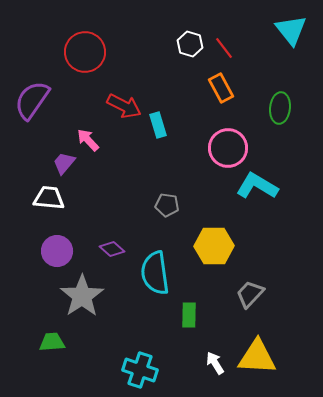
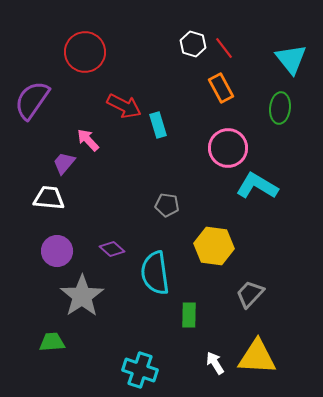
cyan triangle: moved 29 px down
white hexagon: moved 3 px right
yellow hexagon: rotated 9 degrees clockwise
